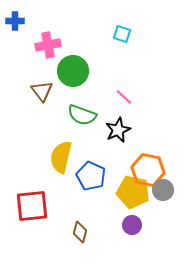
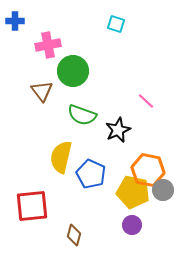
cyan square: moved 6 px left, 10 px up
pink line: moved 22 px right, 4 px down
blue pentagon: moved 2 px up
brown diamond: moved 6 px left, 3 px down
